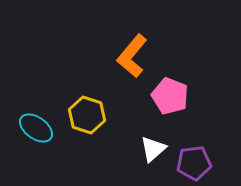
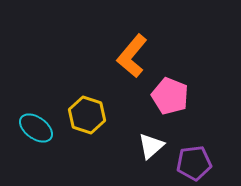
white triangle: moved 2 px left, 3 px up
